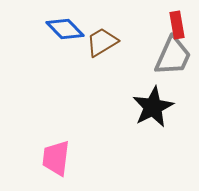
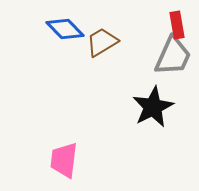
pink trapezoid: moved 8 px right, 2 px down
